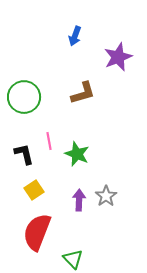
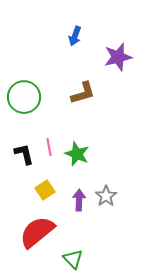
purple star: rotated 8 degrees clockwise
pink line: moved 6 px down
yellow square: moved 11 px right
red semicircle: rotated 30 degrees clockwise
